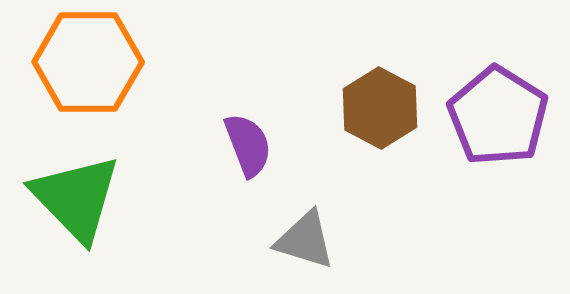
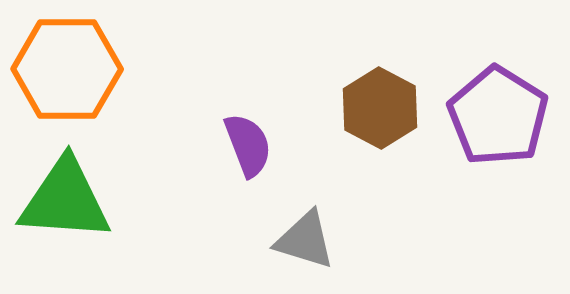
orange hexagon: moved 21 px left, 7 px down
green triangle: moved 11 px left, 2 px down; rotated 42 degrees counterclockwise
